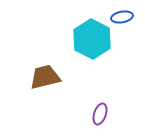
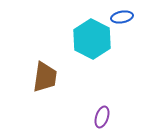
brown trapezoid: rotated 112 degrees clockwise
purple ellipse: moved 2 px right, 3 px down
